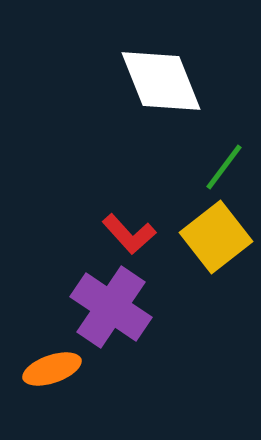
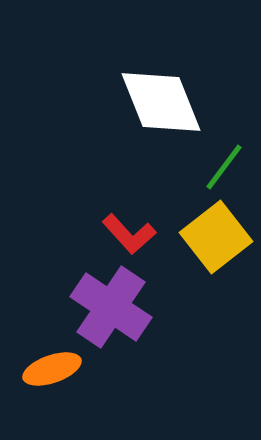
white diamond: moved 21 px down
